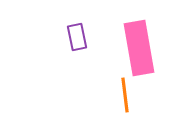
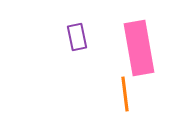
orange line: moved 1 px up
